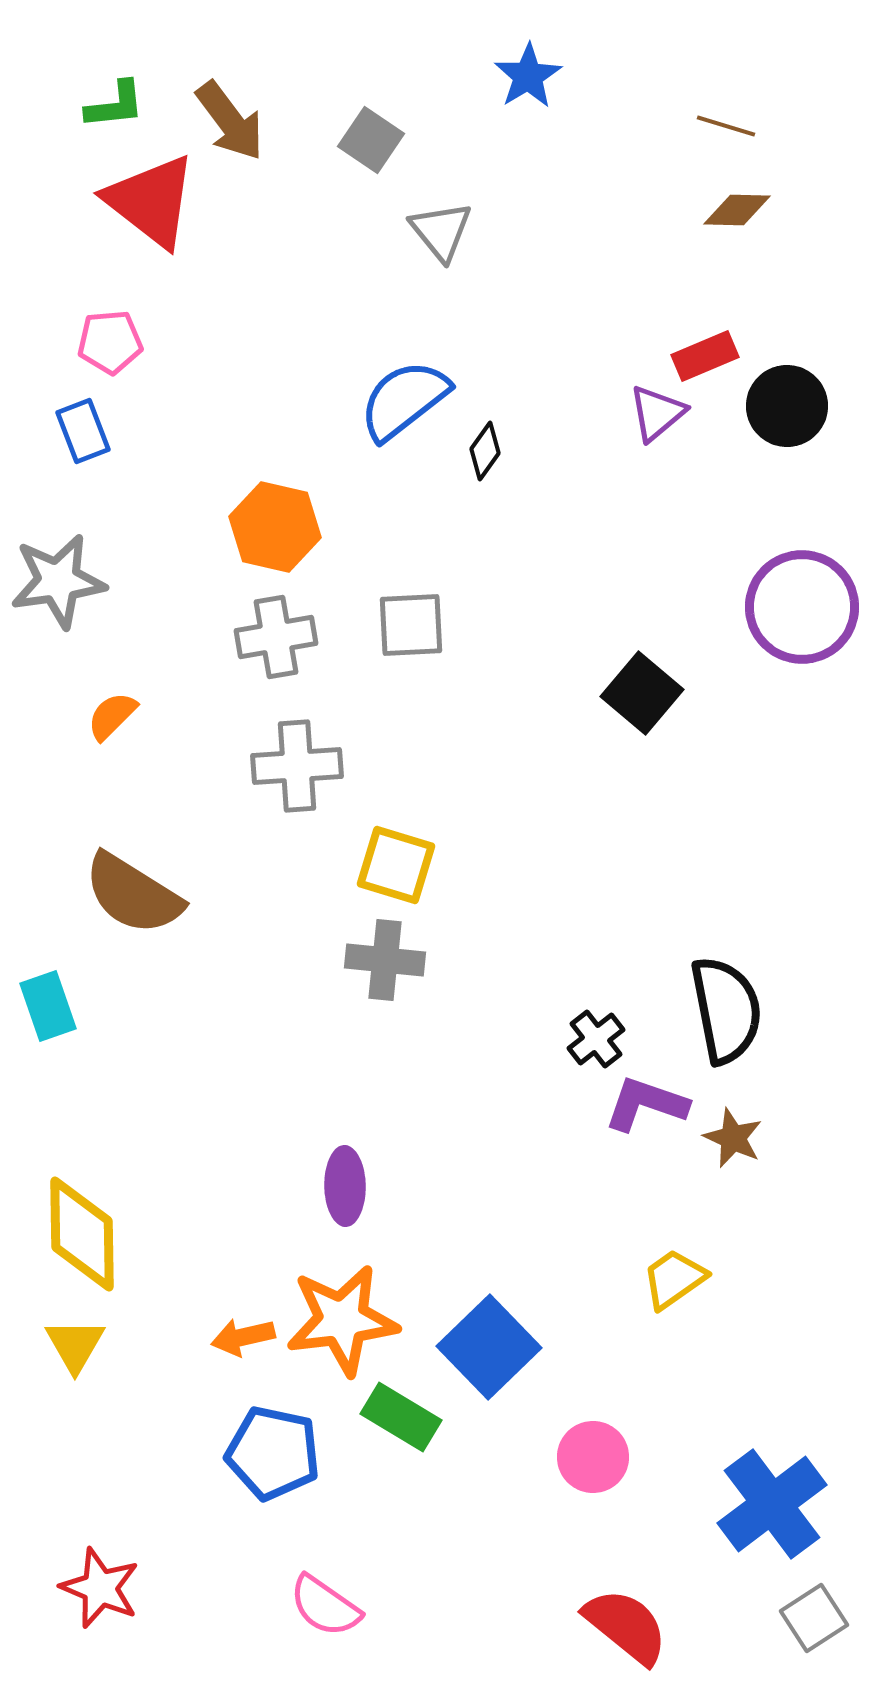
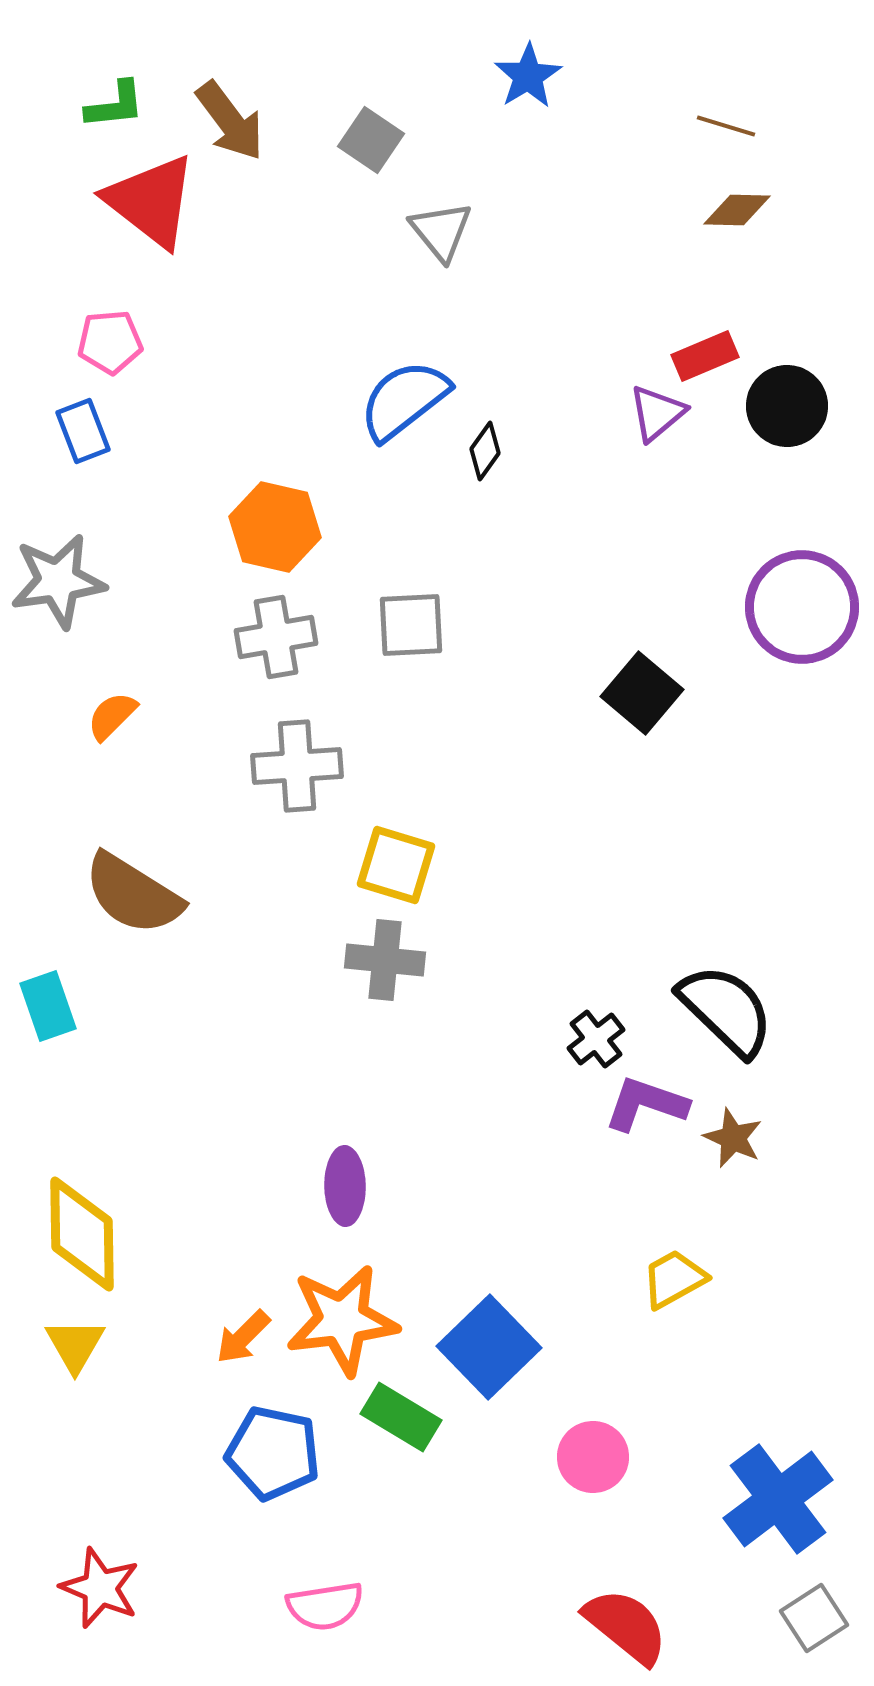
black semicircle at (726, 1010): rotated 35 degrees counterclockwise
yellow trapezoid at (674, 1279): rotated 6 degrees clockwise
orange arrow at (243, 1337): rotated 32 degrees counterclockwise
blue cross at (772, 1504): moved 6 px right, 5 px up
pink semicircle at (325, 1606): rotated 44 degrees counterclockwise
